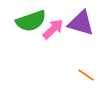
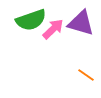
green semicircle: moved 1 px up
